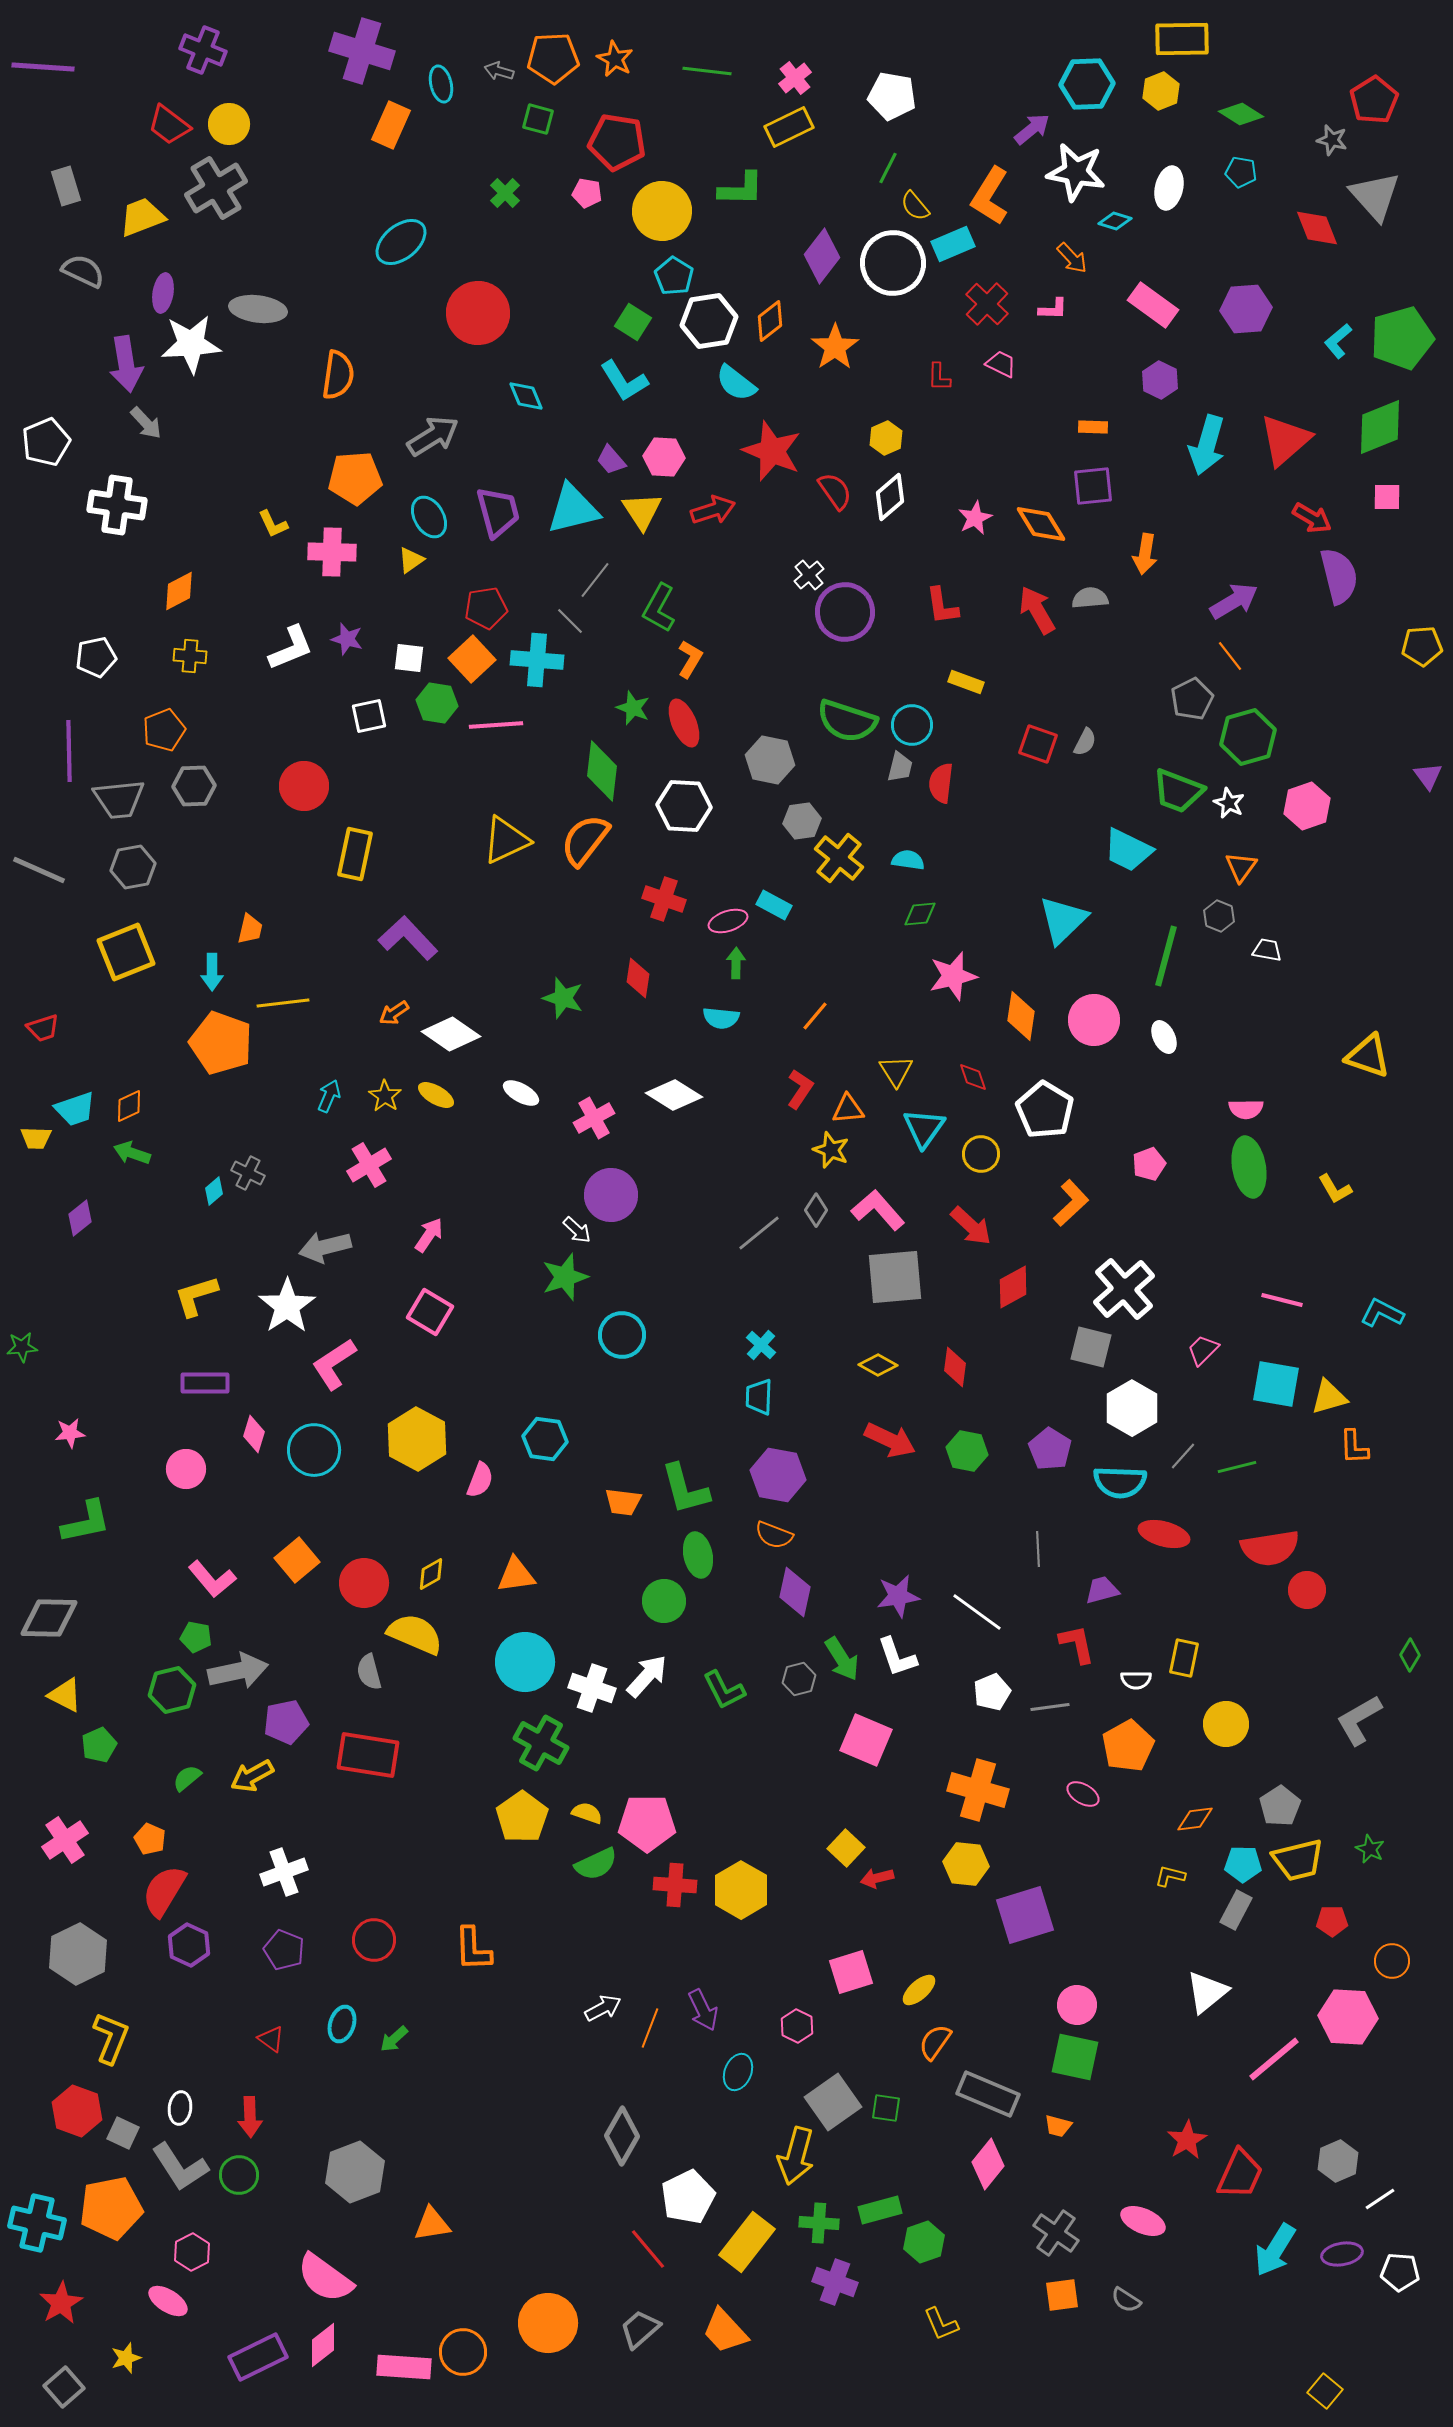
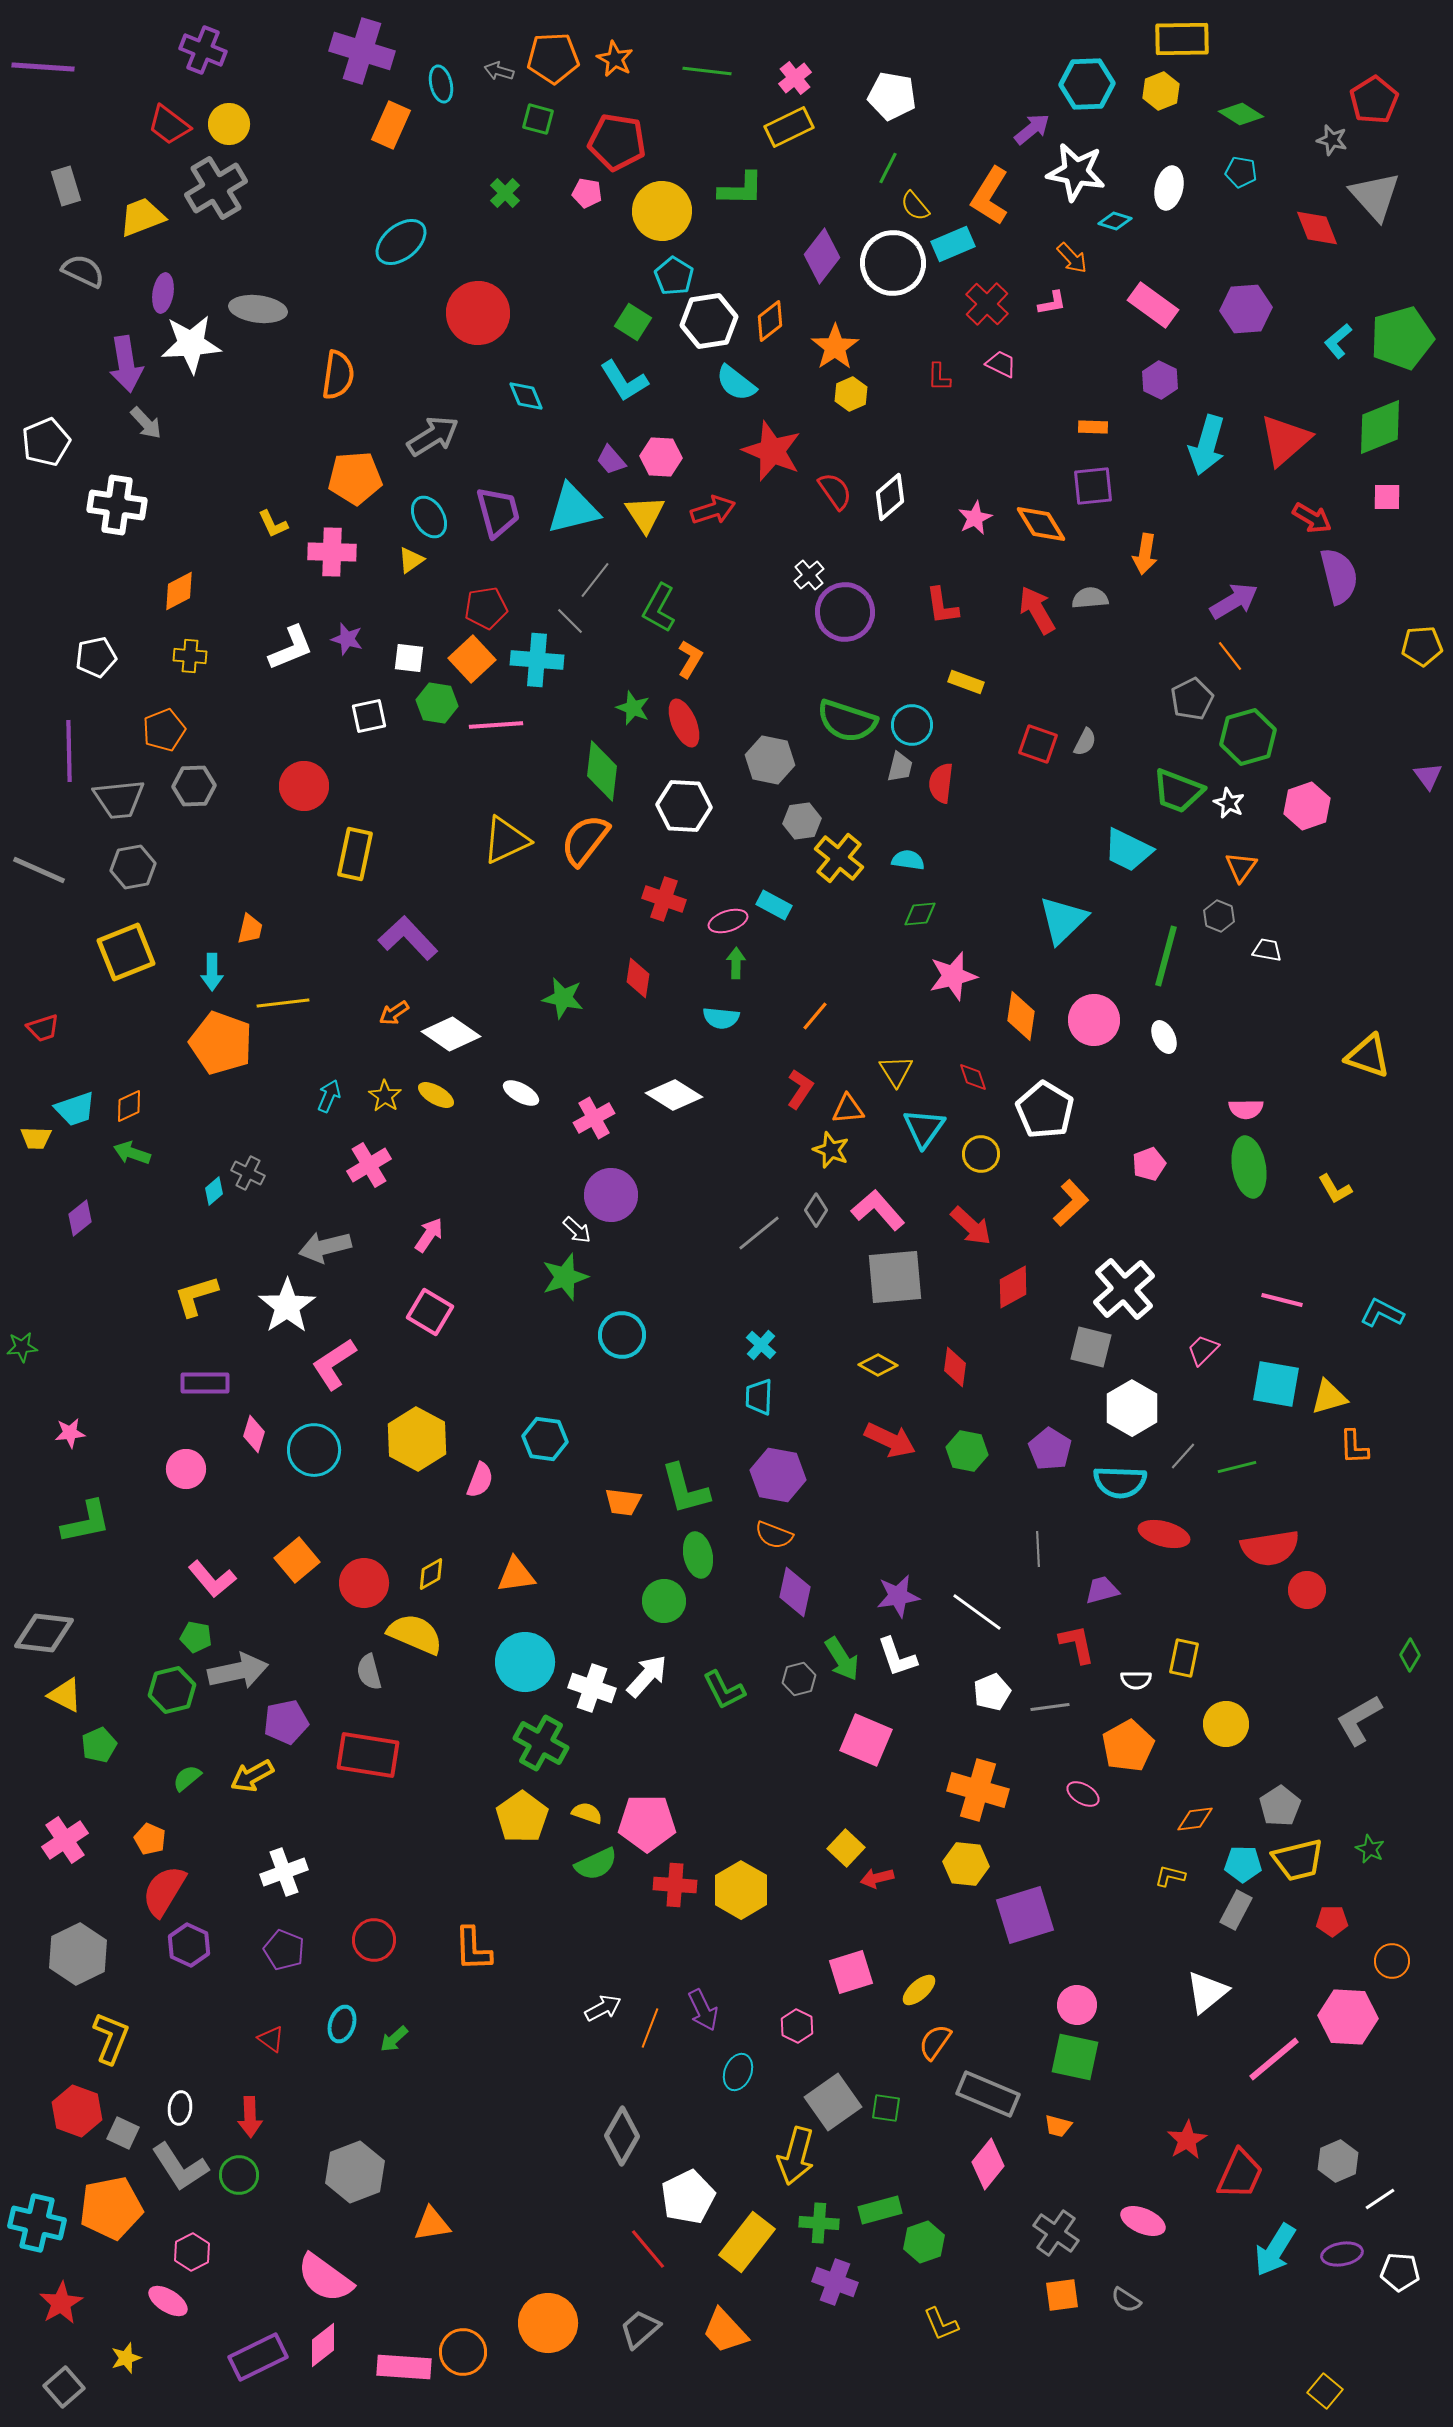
pink L-shape at (1053, 309): moved 1 px left, 6 px up; rotated 12 degrees counterclockwise
yellow hexagon at (886, 438): moved 35 px left, 44 px up
pink hexagon at (664, 457): moved 3 px left
yellow triangle at (642, 511): moved 3 px right, 3 px down
green star at (563, 998): rotated 6 degrees counterclockwise
gray diamond at (49, 1618): moved 5 px left, 15 px down; rotated 6 degrees clockwise
